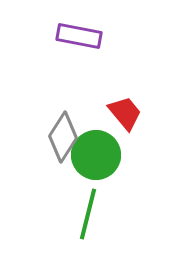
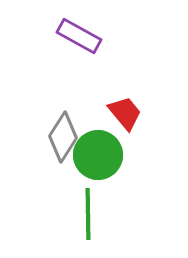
purple rectangle: rotated 18 degrees clockwise
green circle: moved 2 px right
green line: rotated 15 degrees counterclockwise
